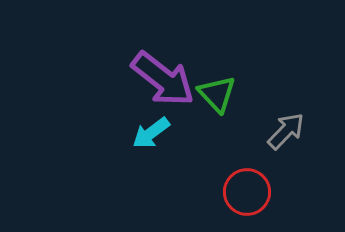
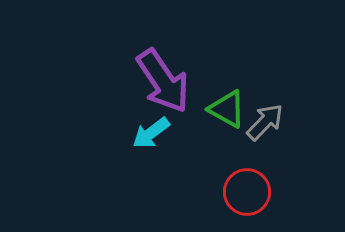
purple arrow: moved 2 px down; rotated 18 degrees clockwise
green triangle: moved 10 px right, 15 px down; rotated 18 degrees counterclockwise
gray arrow: moved 21 px left, 9 px up
